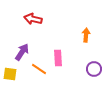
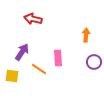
purple circle: moved 7 px up
yellow square: moved 2 px right, 2 px down
